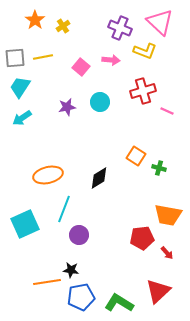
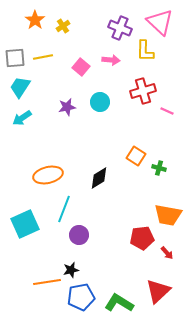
yellow L-shape: rotated 70 degrees clockwise
black star: rotated 21 degrees counterclockwise
